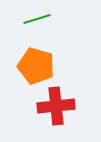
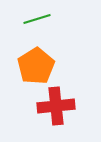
orange pentagon: rotated 24 degrees clockwise
